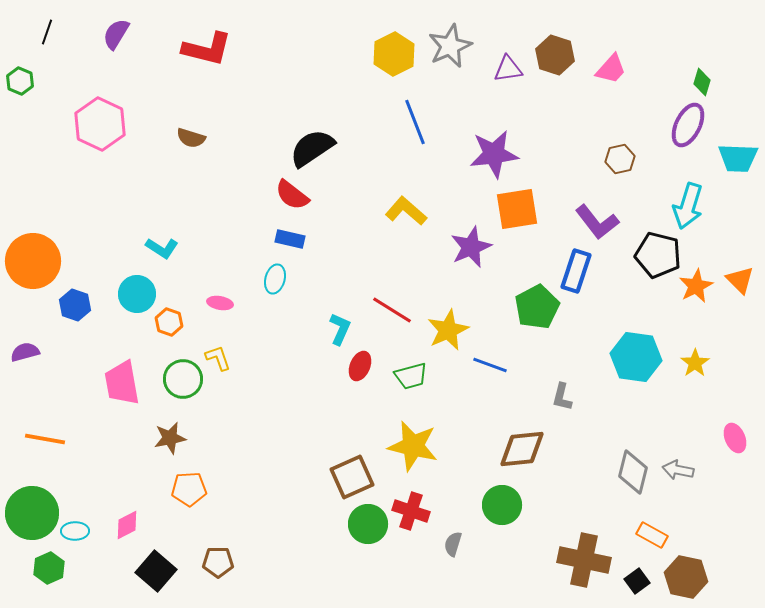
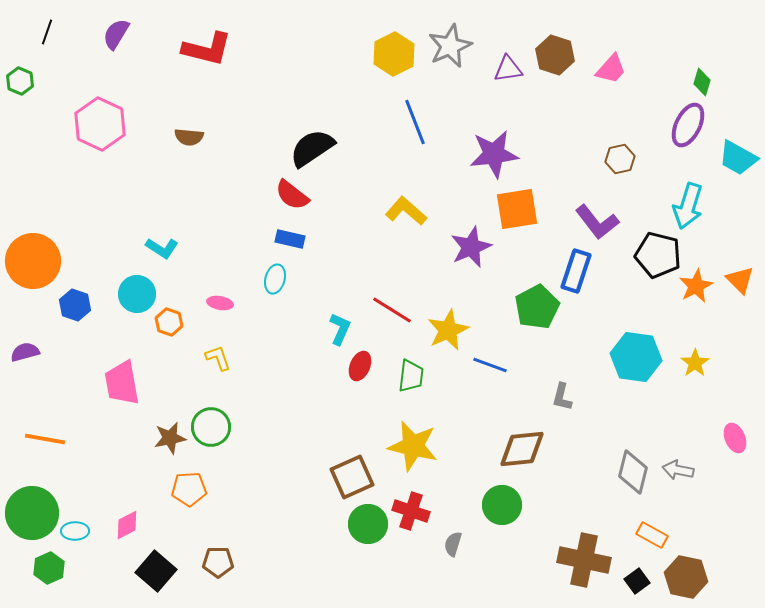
brown semicircle at (191, 138): moved 2 px left, 1 px up; rotated 12 degrees counterclockwise
cyan trapezoid at (738, 158): rotated 27 degrees clockwise
green trapezoid at (411, 376): rotated 68 degrees counterclockwise
green circle at (183, 379): moved 28 px right, 48 px down
